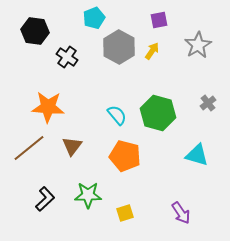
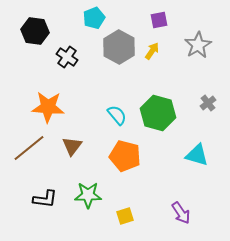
black L-shape: rotated 50 degrees clockwise
yellow square: moved 3 px down
